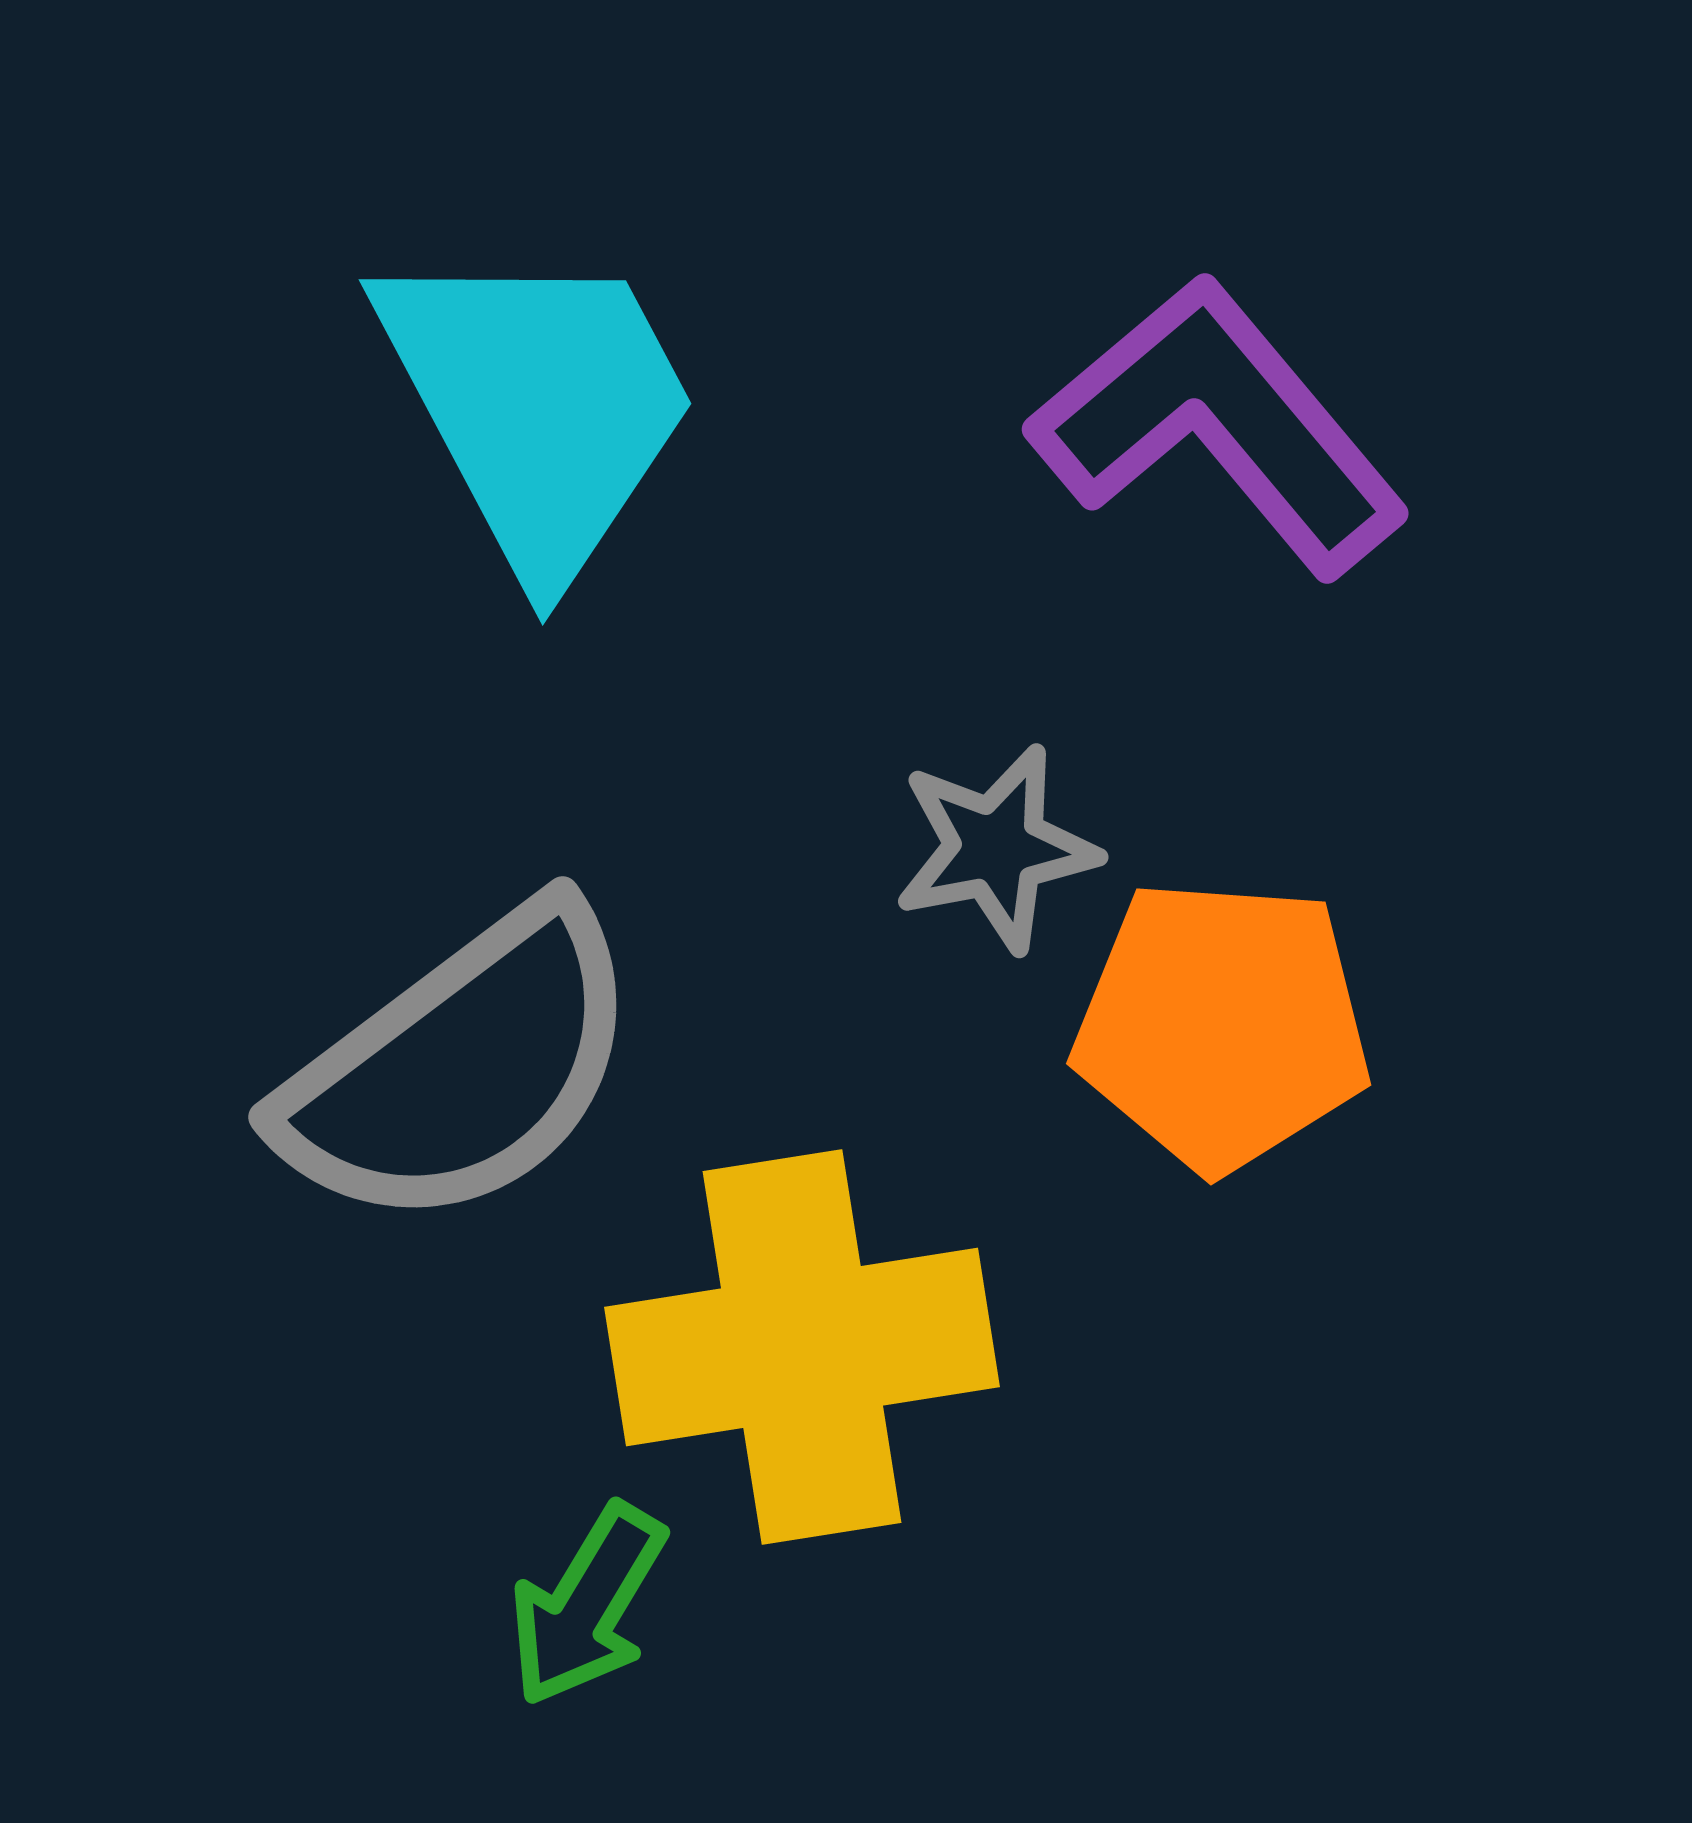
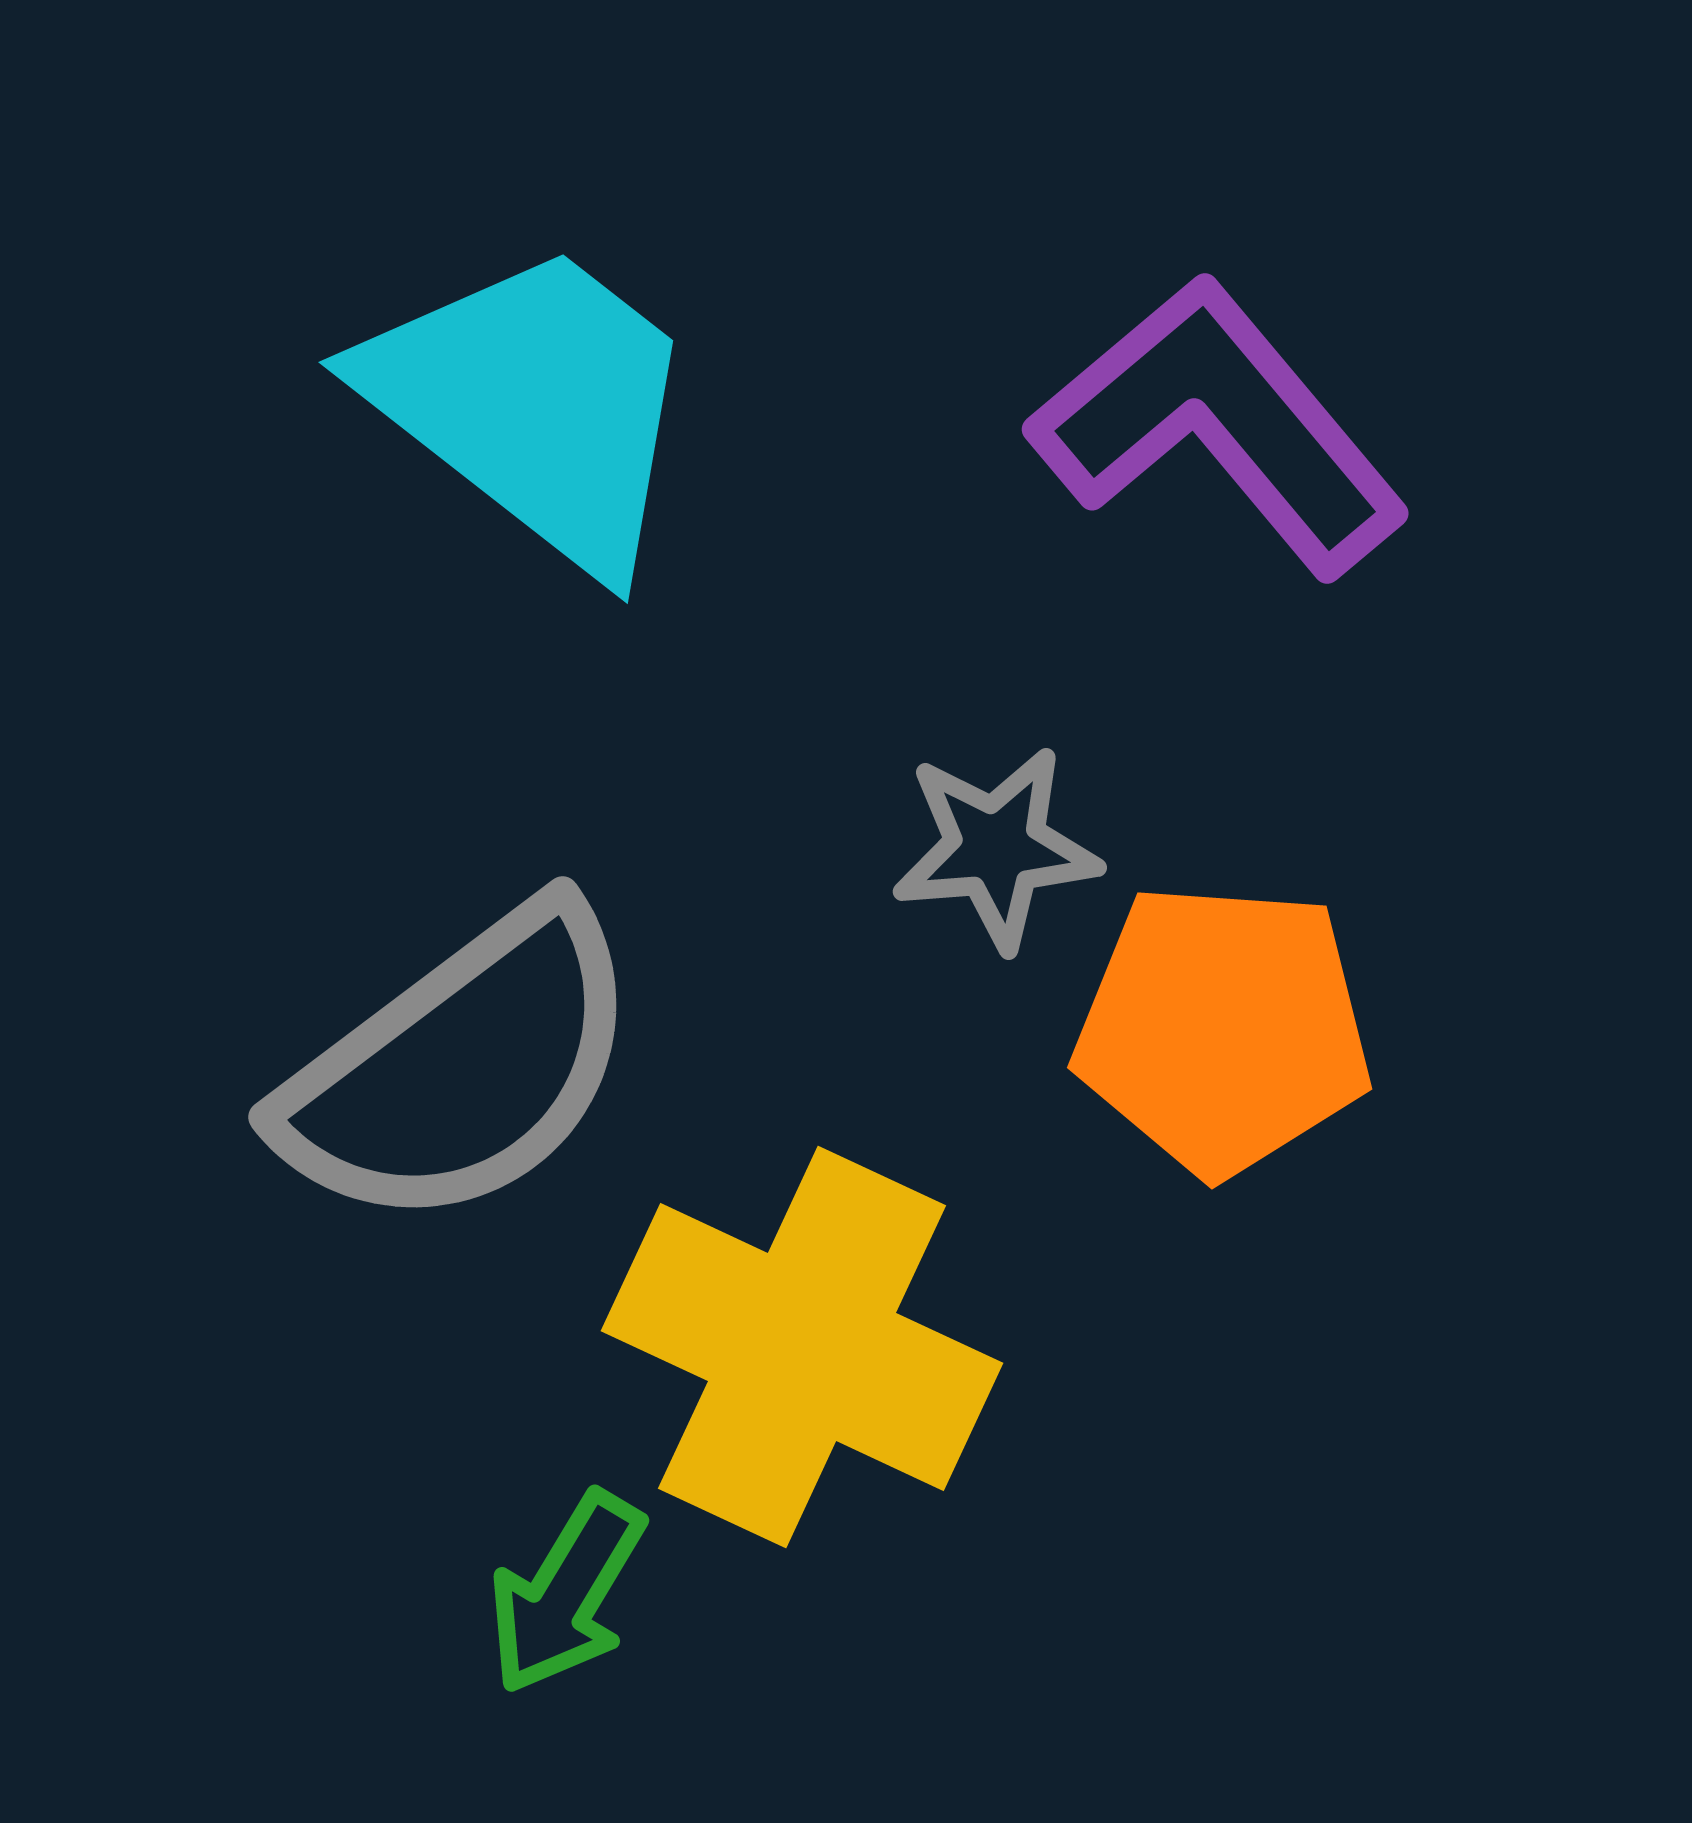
cyan trapezoid: moved 4 px left, 1 px up; rotated 24 degrees counterclockwise
gray star: rotated 6 degrees clockwise
orange pentagon: moved 1 px right, 4 px down
yellow cross: rotated 34 degrees clockwise
green arrow: moved 21 px left, 12 px up
